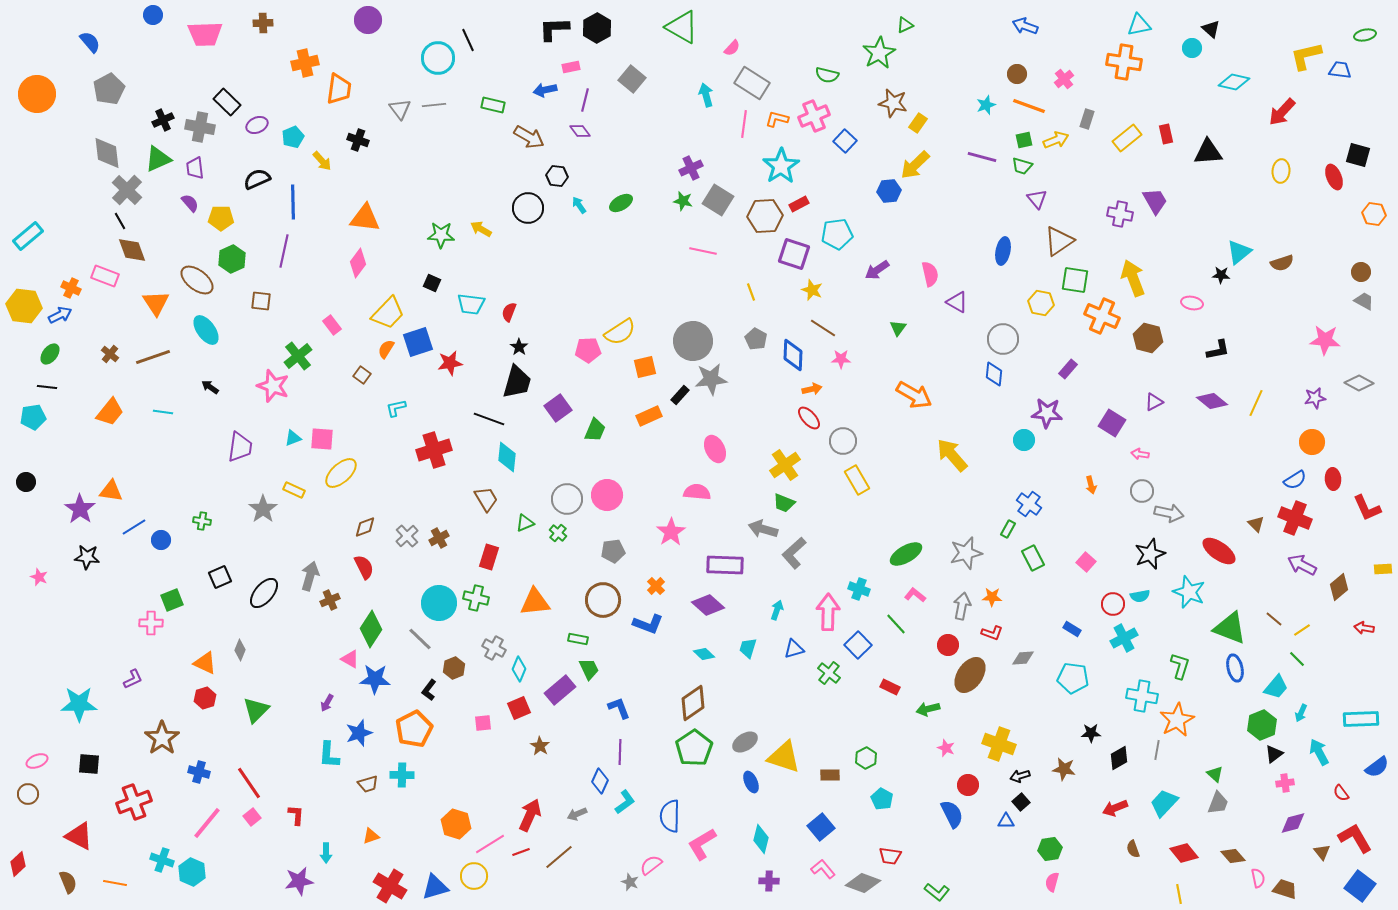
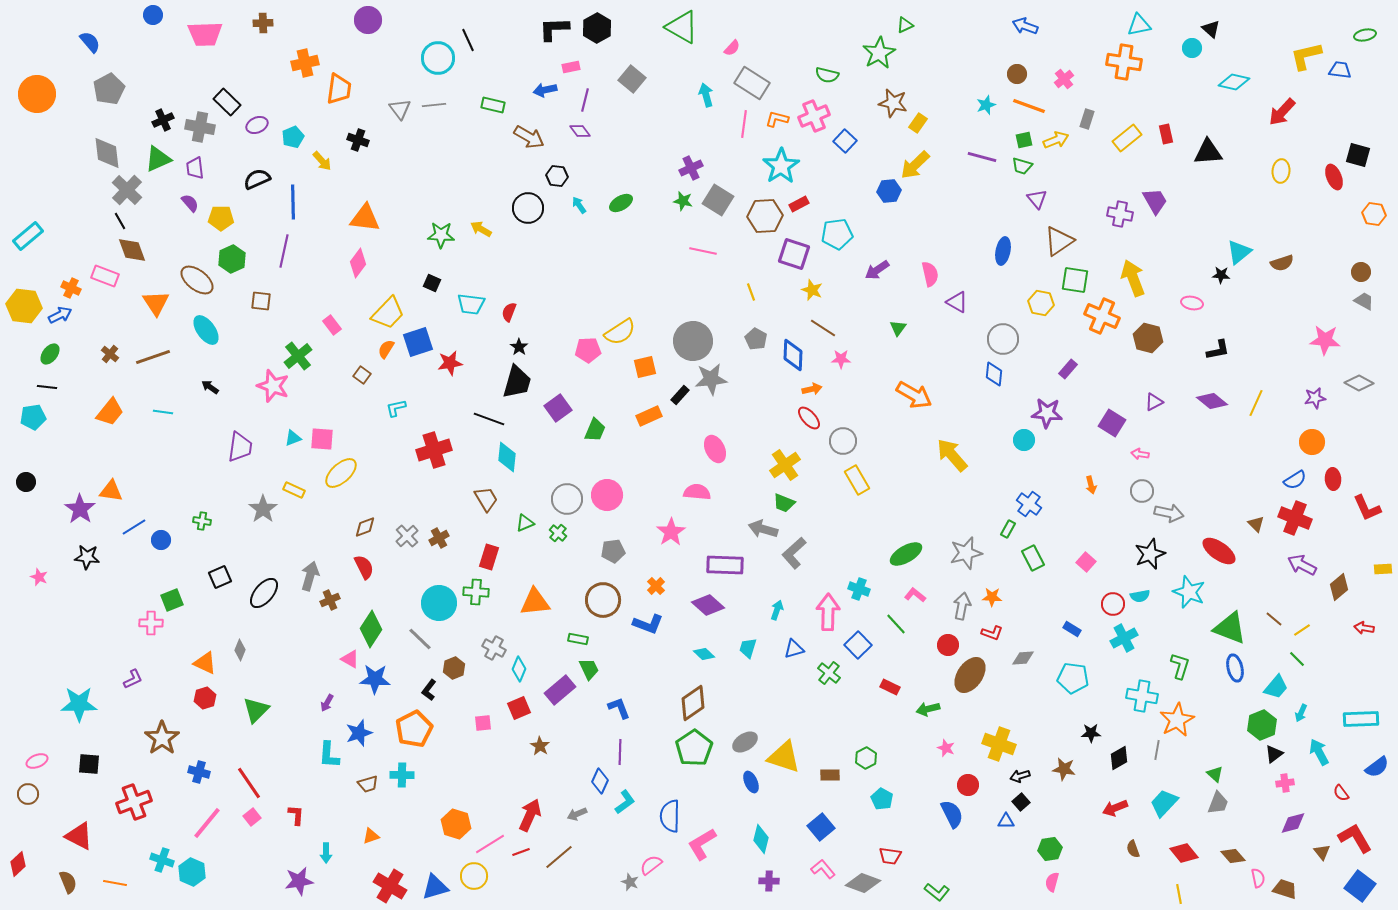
green cross at (476, 598): moved 6 px up; rotated 10 degrees counterclockwise
